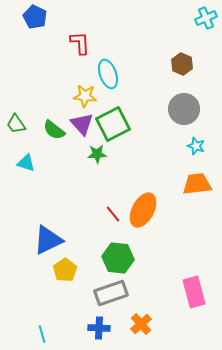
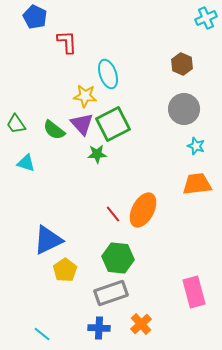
red L-shape: moved 13 px left, 1 px up
cyan line: rotated 36 degrees counterclockwise
